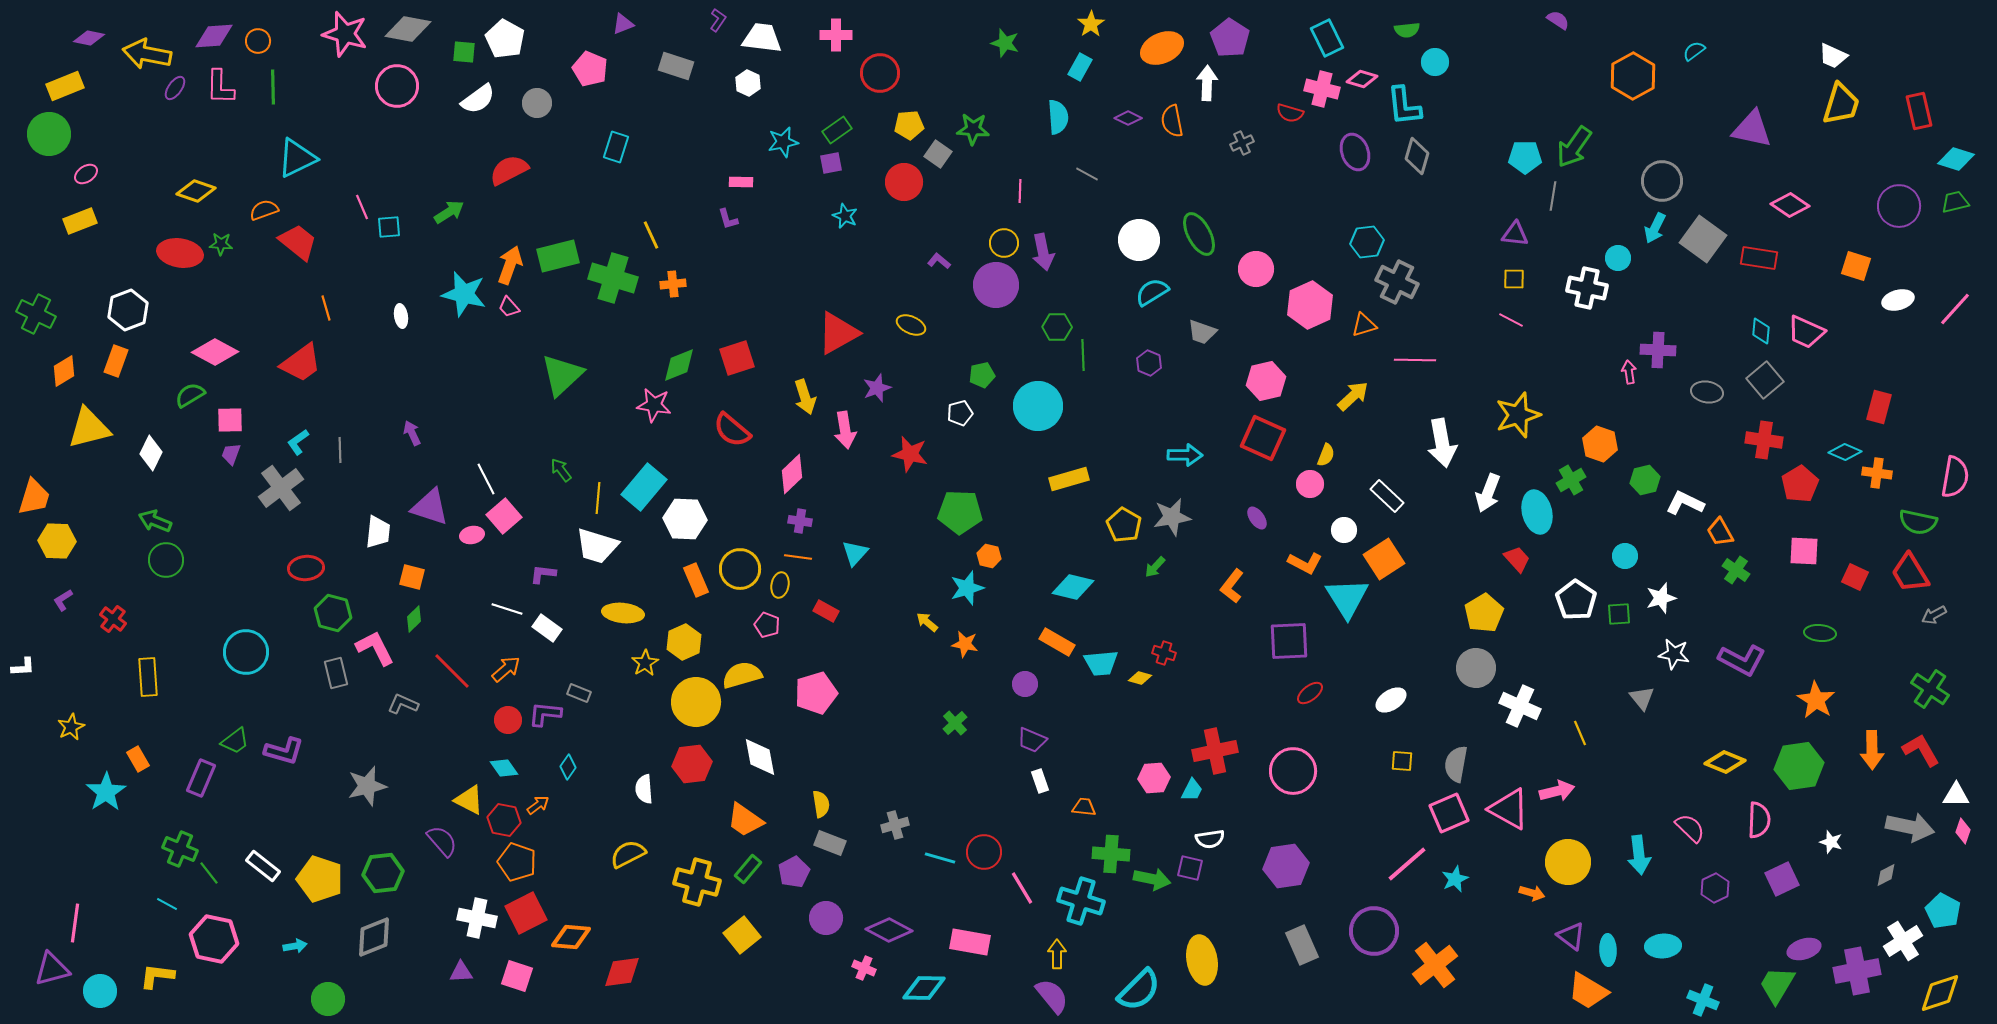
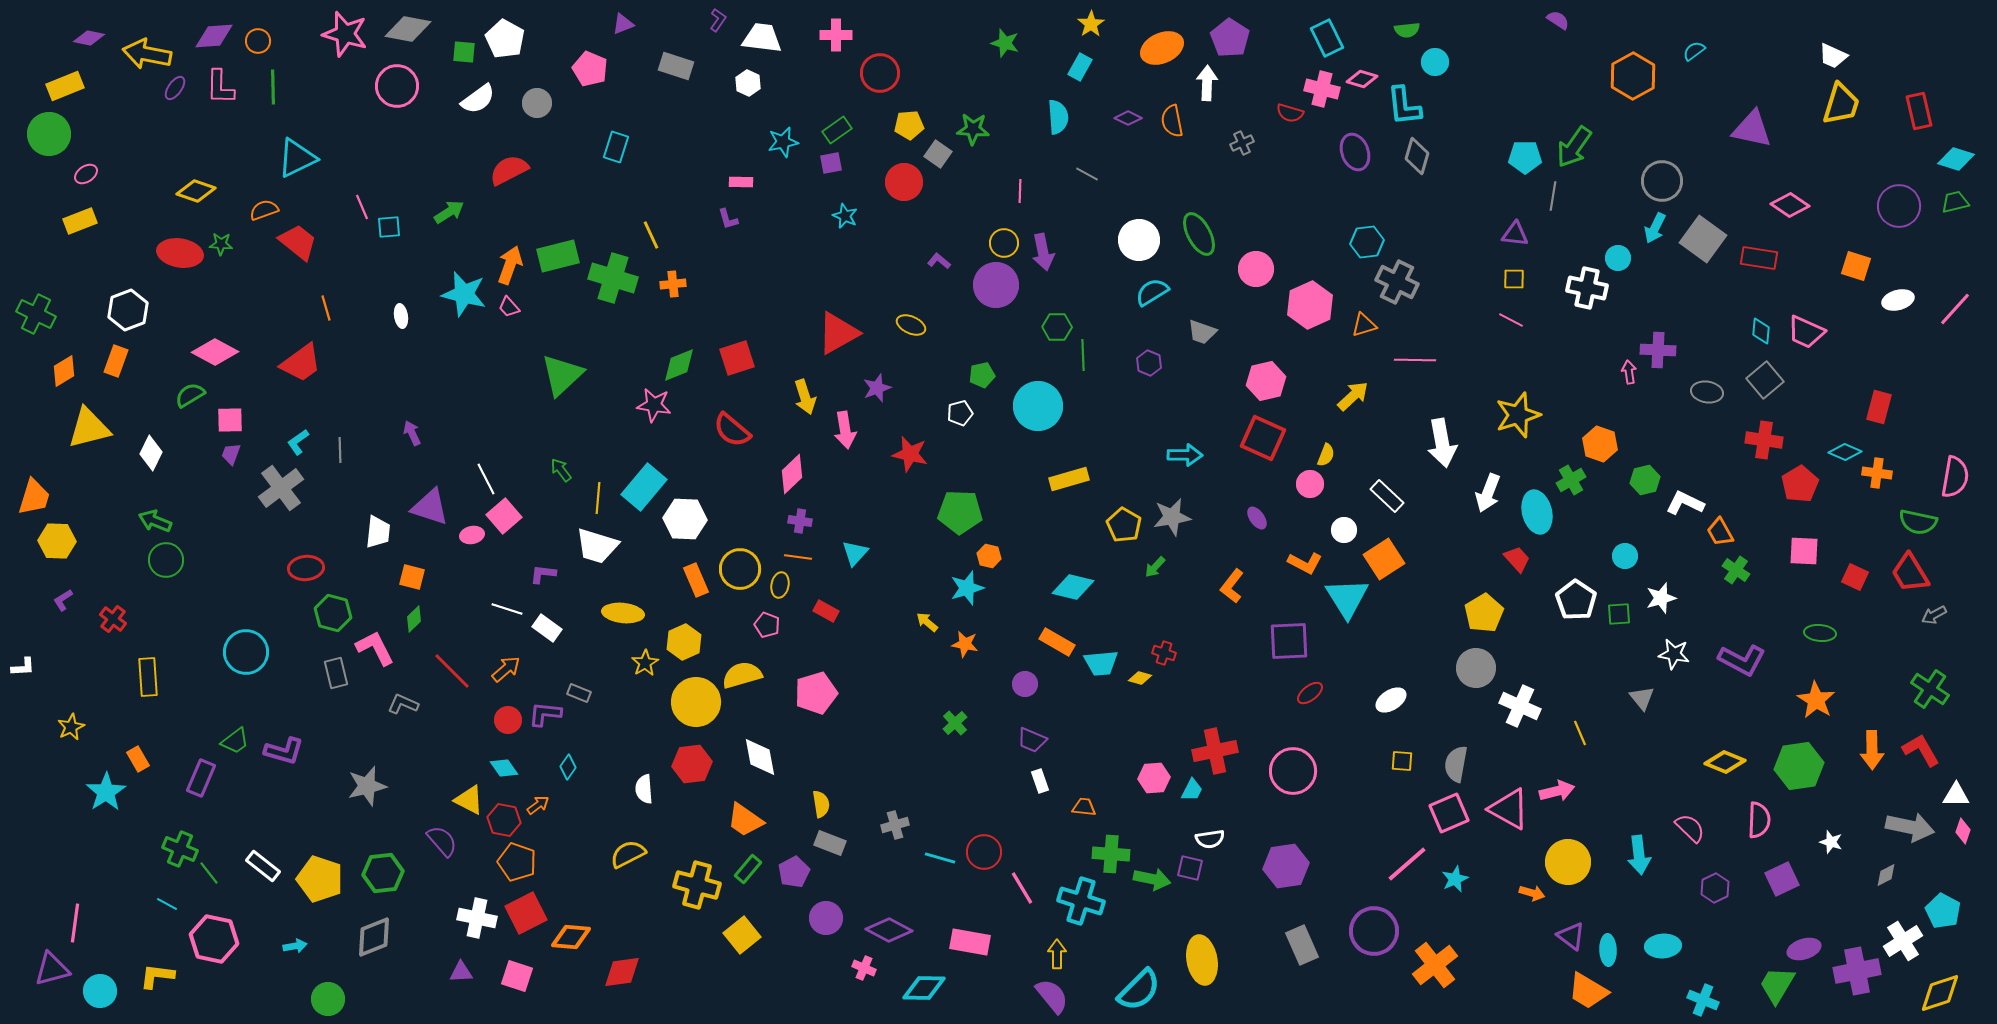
yellow cross at (697, 882): moved 3 px down
